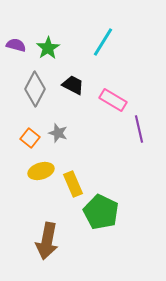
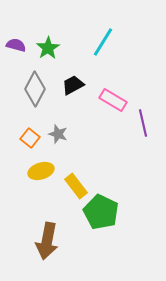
black trapezoid: rotated 55 degrees counterclockwise
purple line: moved 4 px right, 6 px up
gray star: moved 1 px down
yellow rectangle: moved 3 px right, 2 px down; rotated 15 degrees counterclockwise
